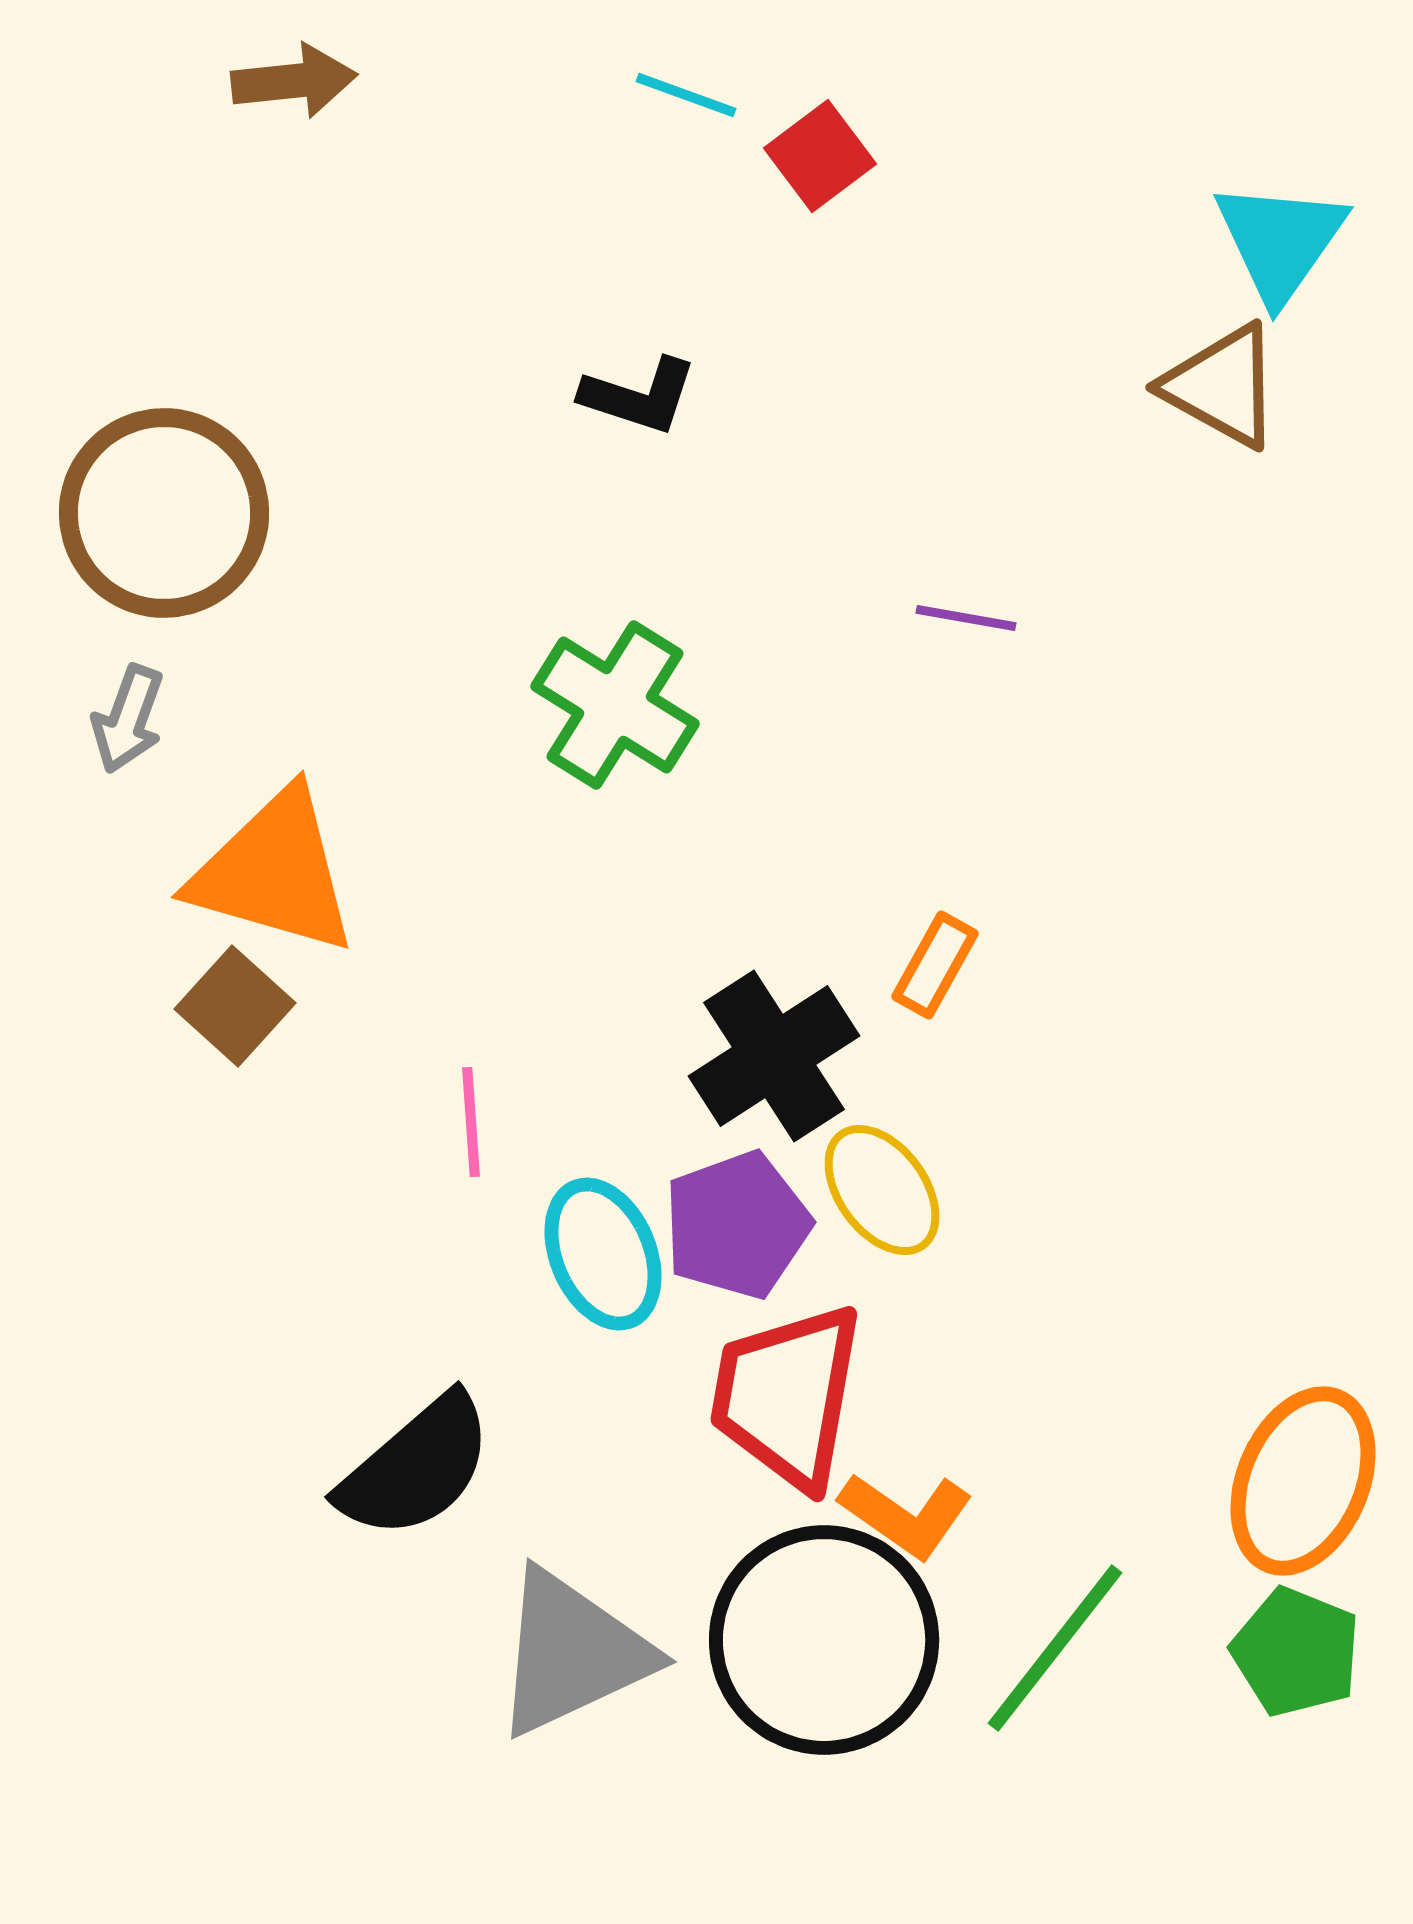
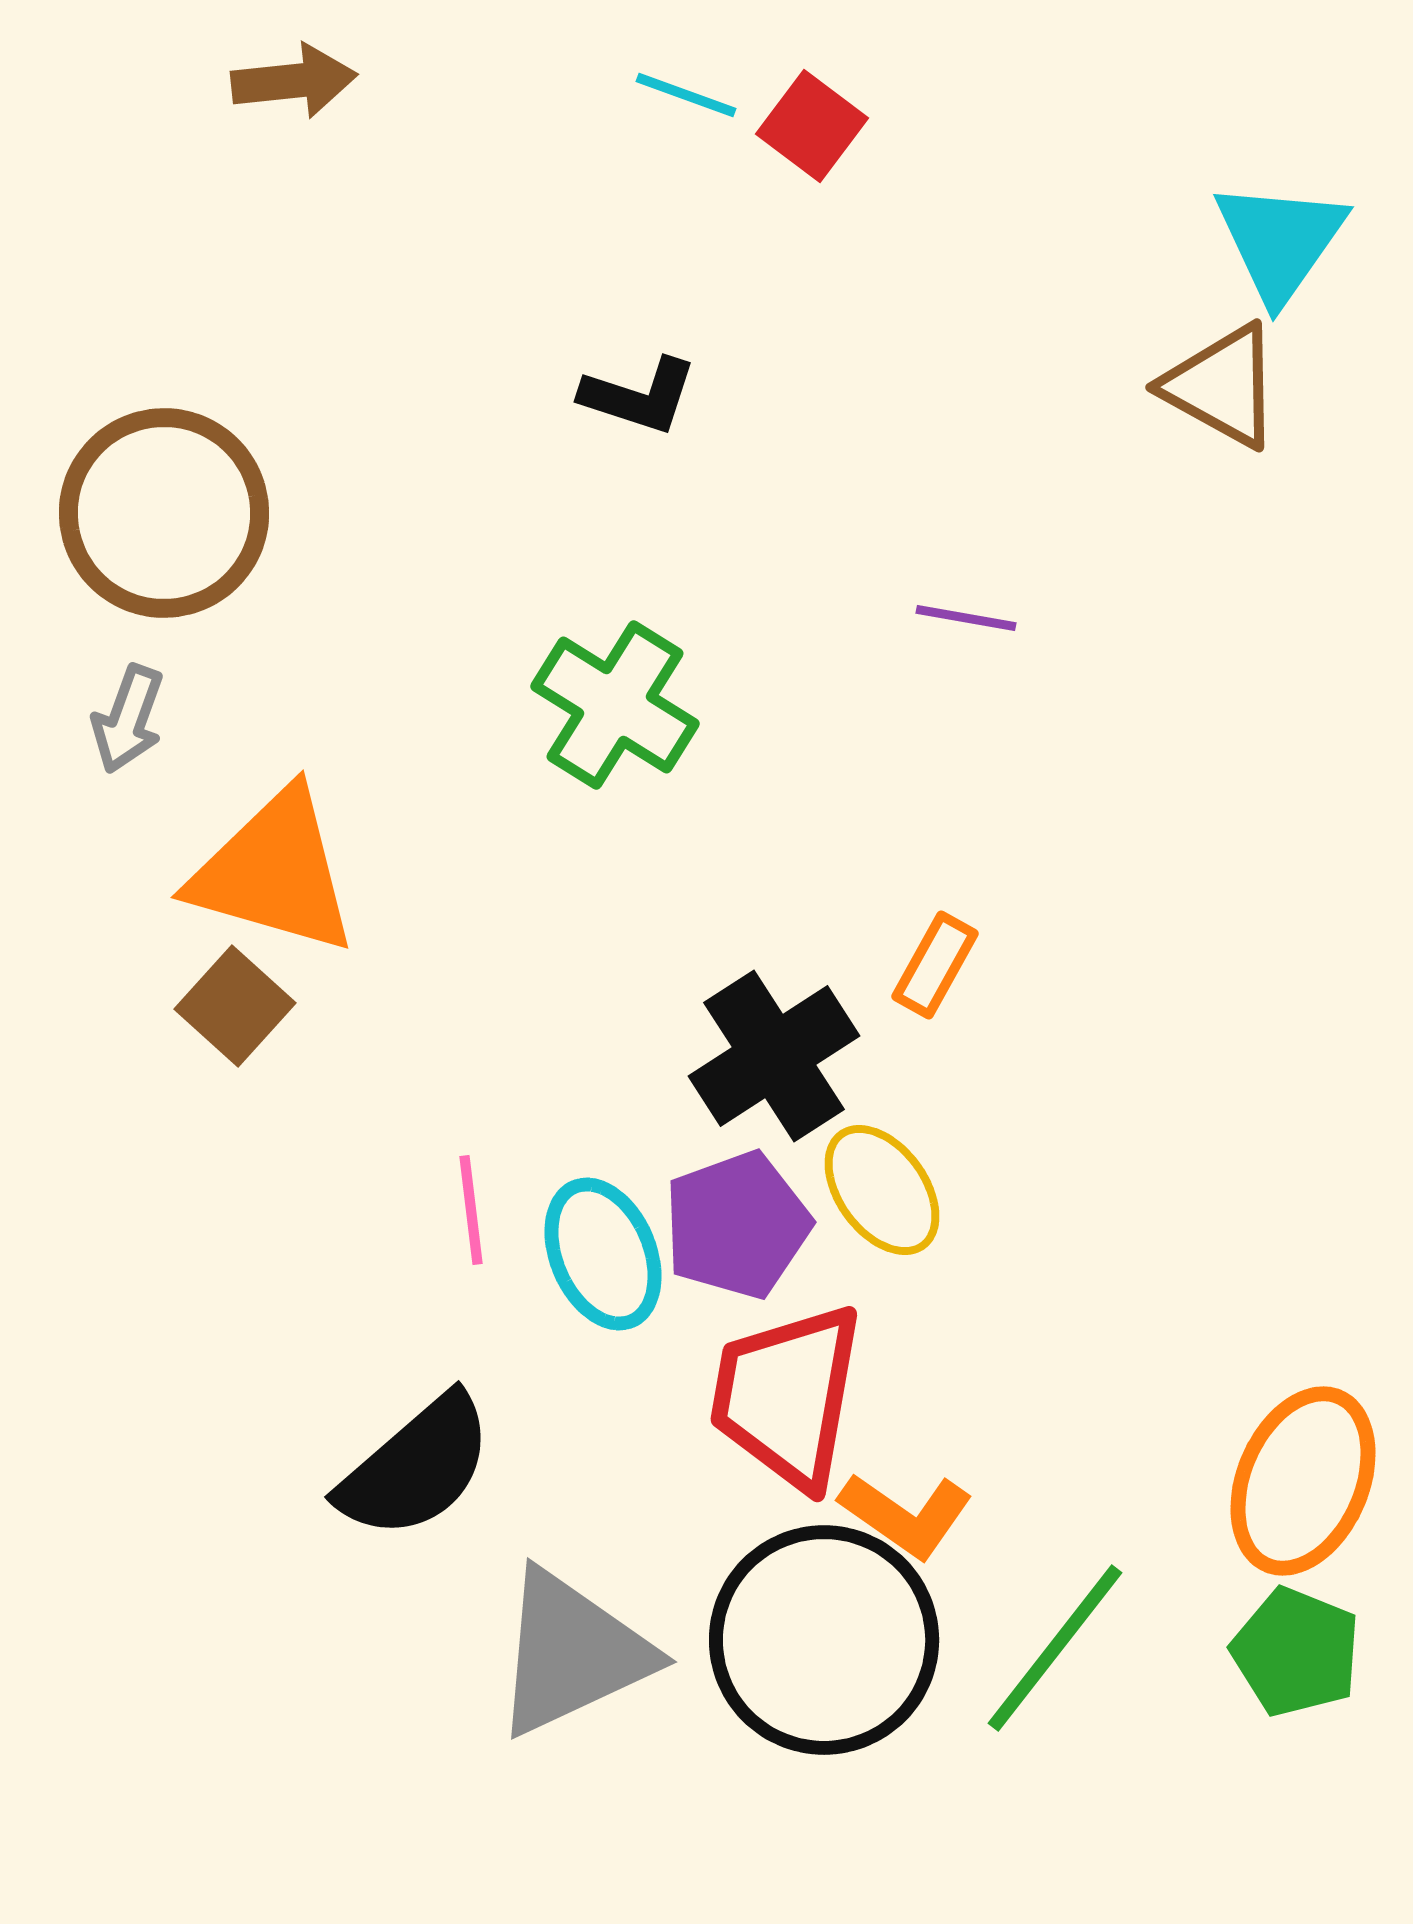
red square: moved 8 px left, 30 px up; rotated 16 degrees counterclockwise
pink line: moved 88 px down; rotated 3 degrees counterclockwise
